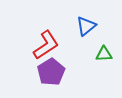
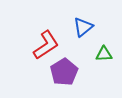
blue triangle: moved 3 px left, 1 px down
purple pentagon: moved 13 px right
